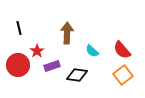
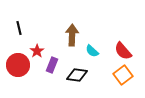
brown arrow: moved 5 px right, 2 px down
red semicircle: moved 1 px right, 1 px down
purple rectangle: moved 1 px up; rotated 49 degrees counterclockwise
